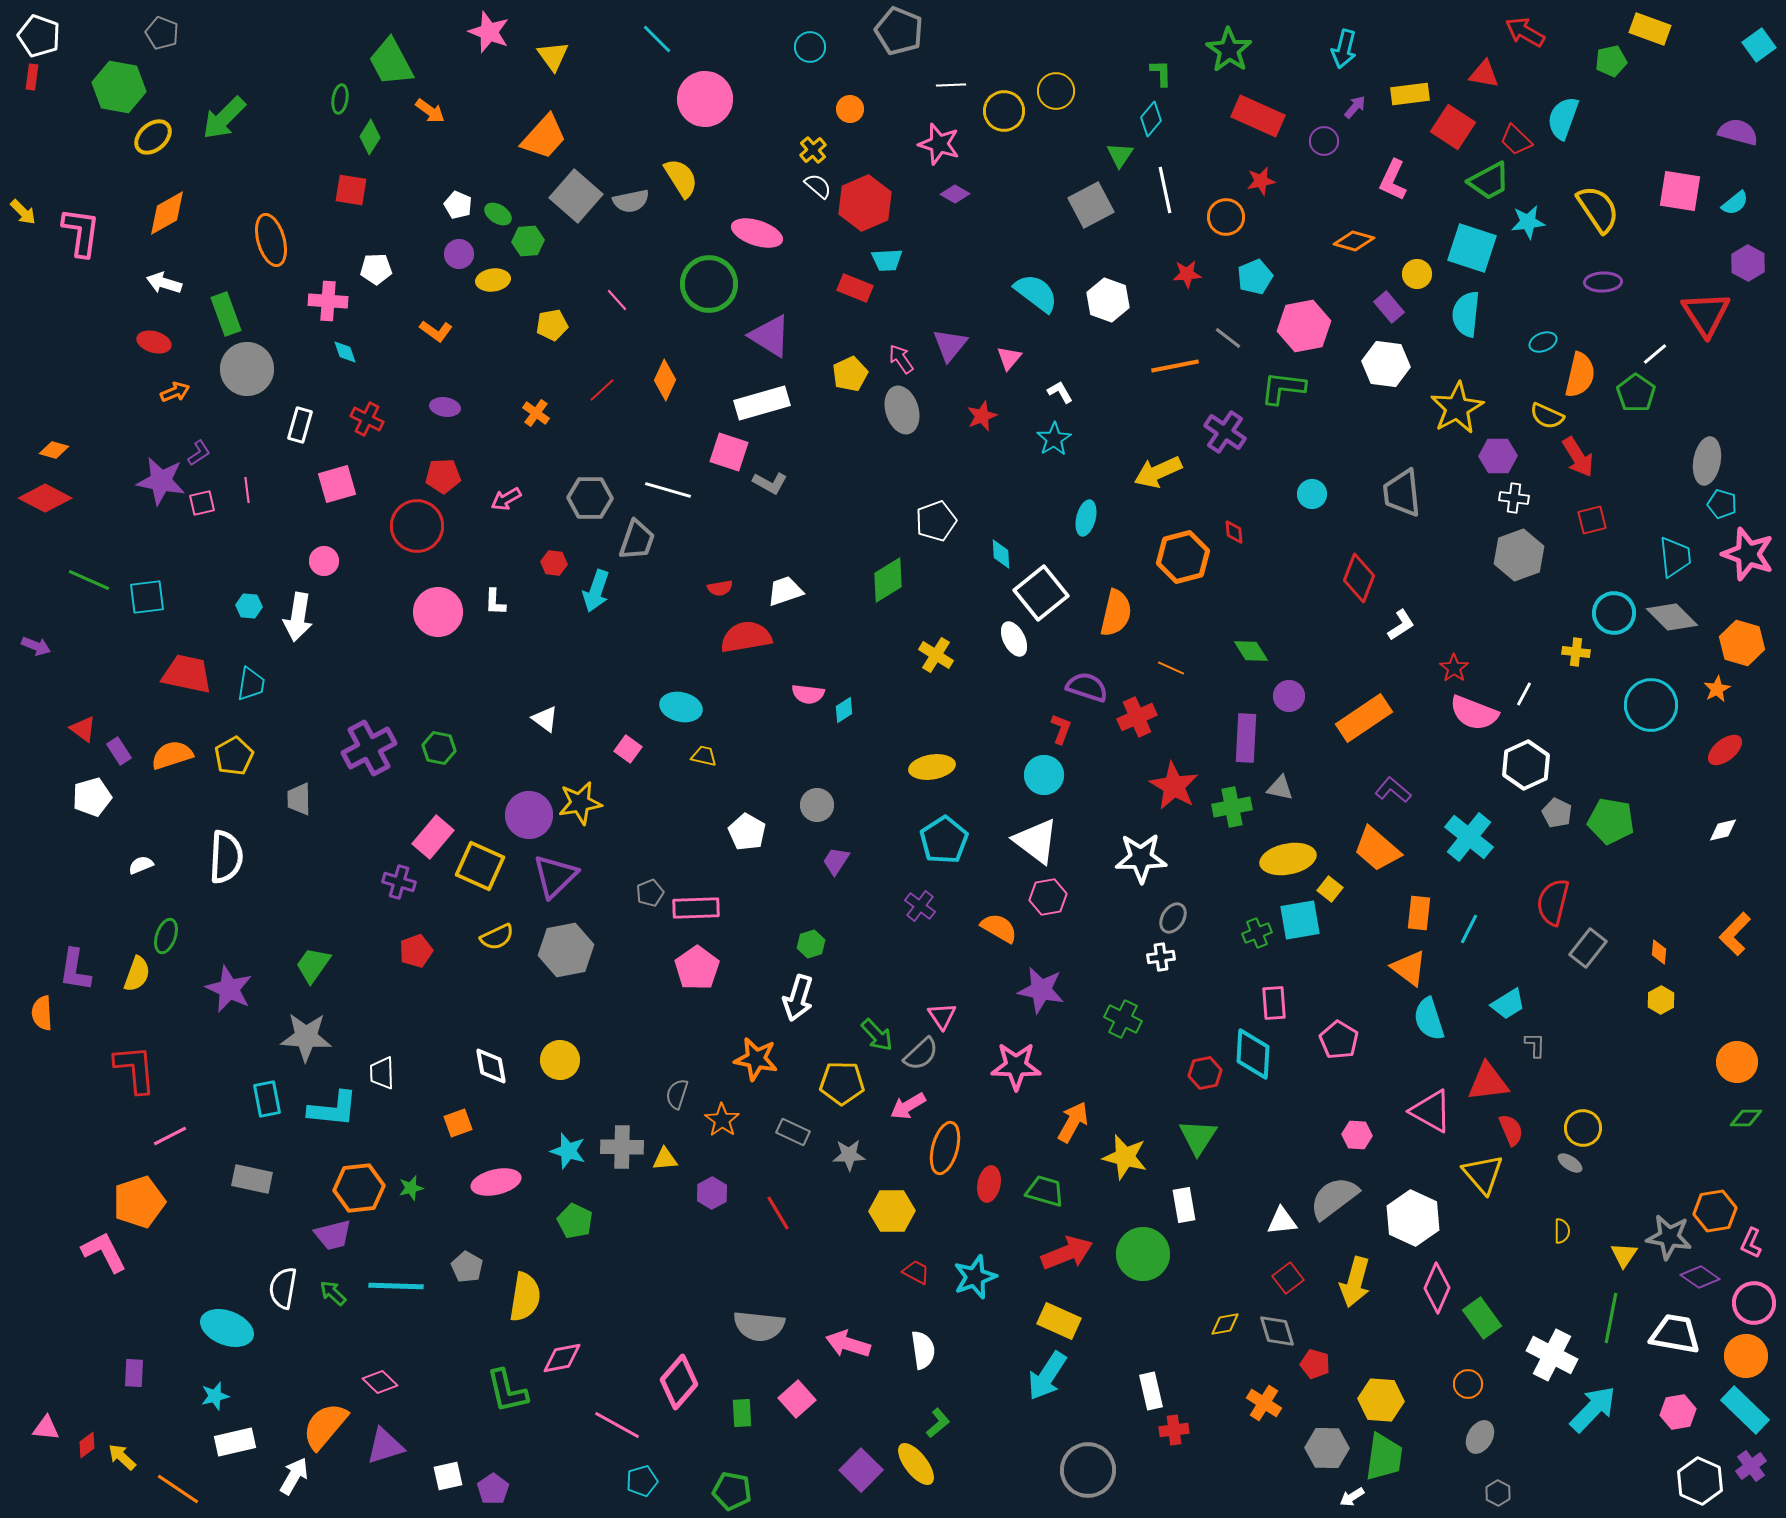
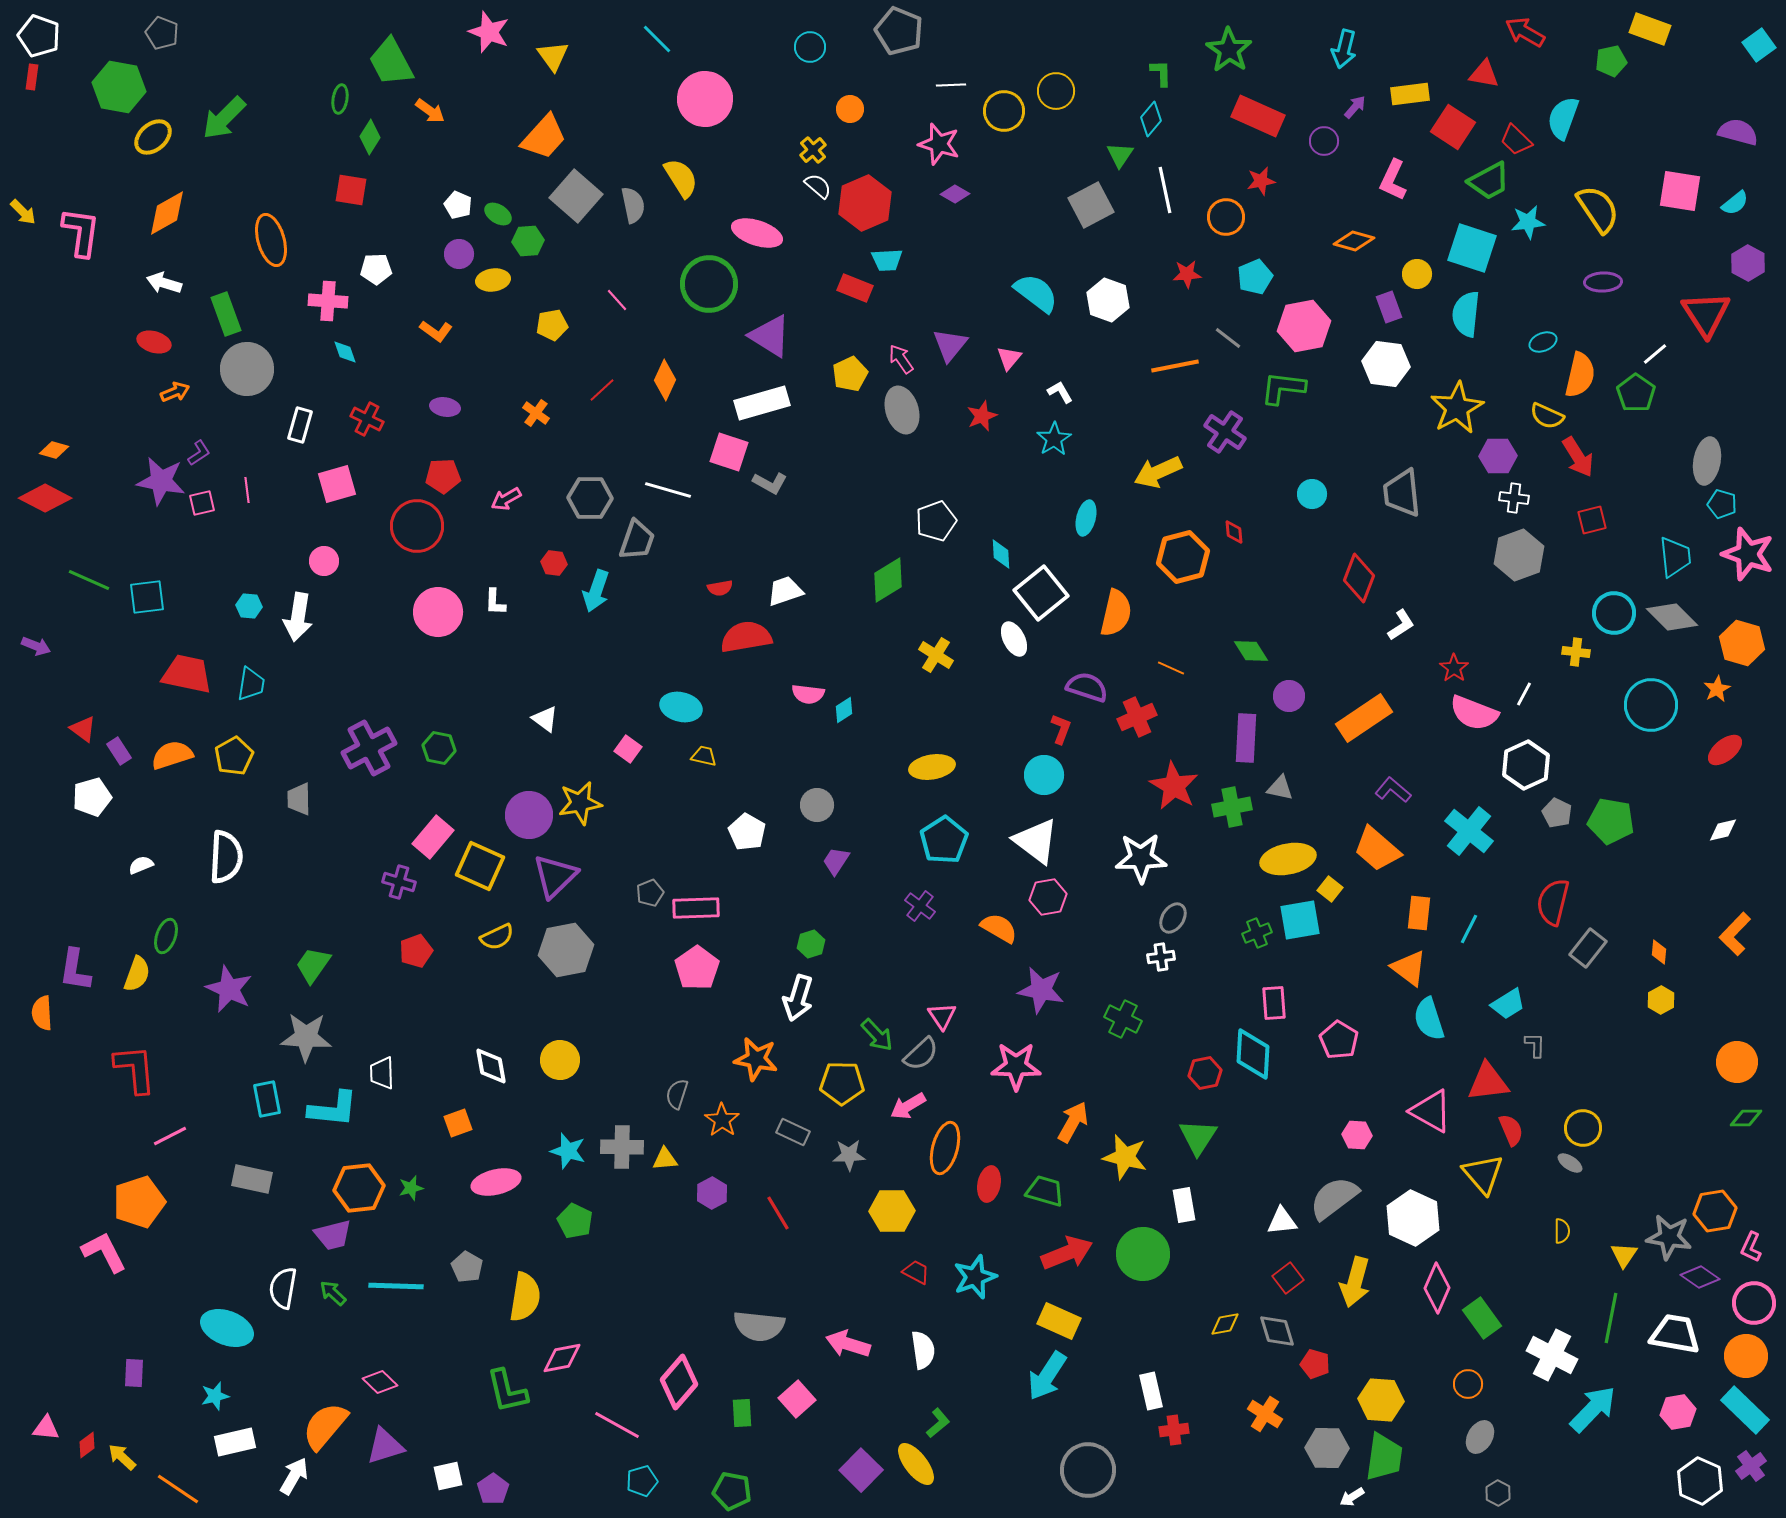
gray semicircle at (631, 201): moved 2 px right, 4 px down; rotated 90 degrees counterclockwise
purple rectangle at (1389, 307): rotated 20 degrees clockwise
cyan cross at (1469, 837): moved 6 px up
pink L-shape at (1751, 1243): moved 4 px down
orange cross at (1264, 1403): moved 1 px right, 11 px down
